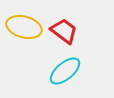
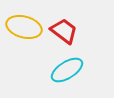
cyan ellipse: moved 2 px right, 1 px up; rotated 8 degrees clockwise
